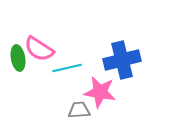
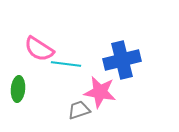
green ellipse: moved 31 px down; rotated 15 degrees clockwise
cyan line: moved 1 px left, 4 px up; rotated 20 degrees clockwise
gray trapezoid: rotated 15 degrees counterclockwise
